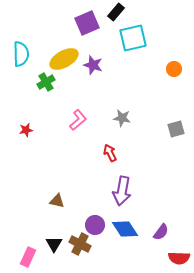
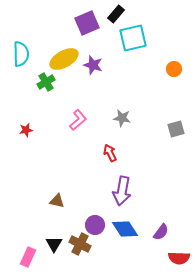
black rectangle: moved 2 px down
